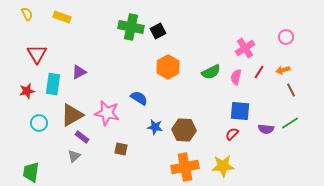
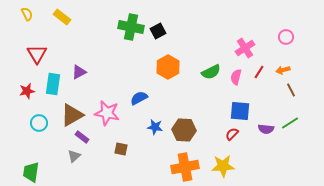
yellow rectangle: rotated 18 degrees clockwise
blue semicircle: rotated 60 degrees counterclockwise
